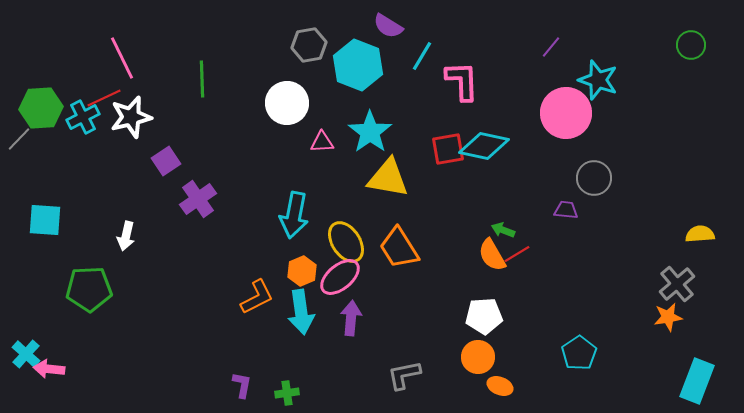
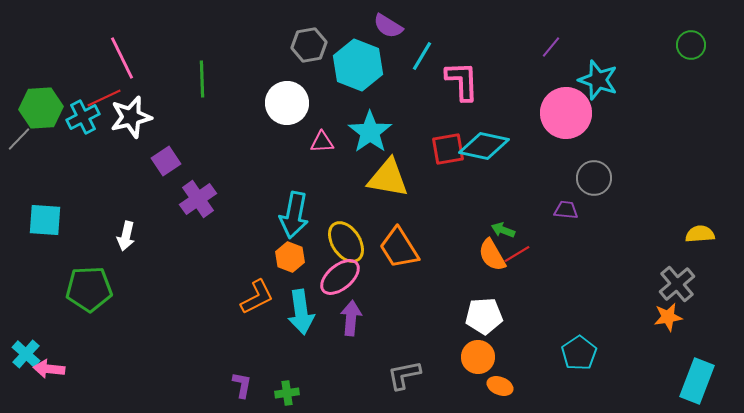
orange hexagon at (302, 271): moved 12 px left, 14 px up; rotated 16 degrees counterclockwise
